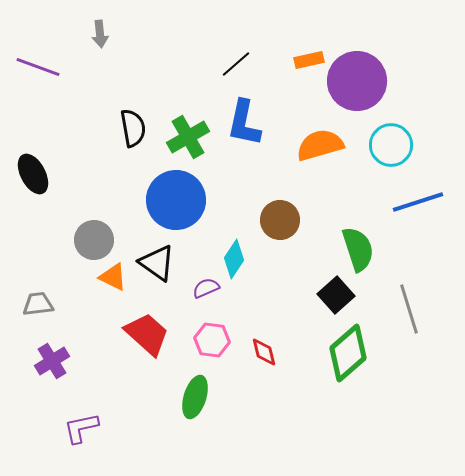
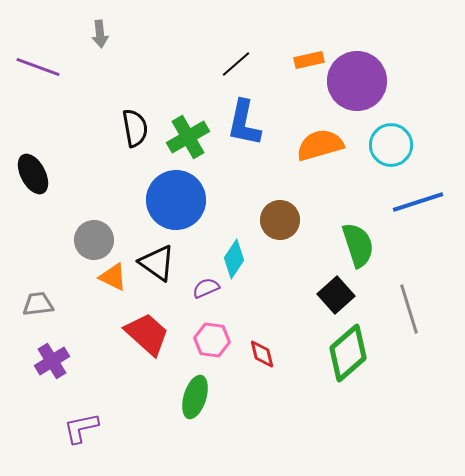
black semicircle: moved 2 px right
green semicircle: moved 4 px up
red diamond: moved 2 px left, 2 px down
